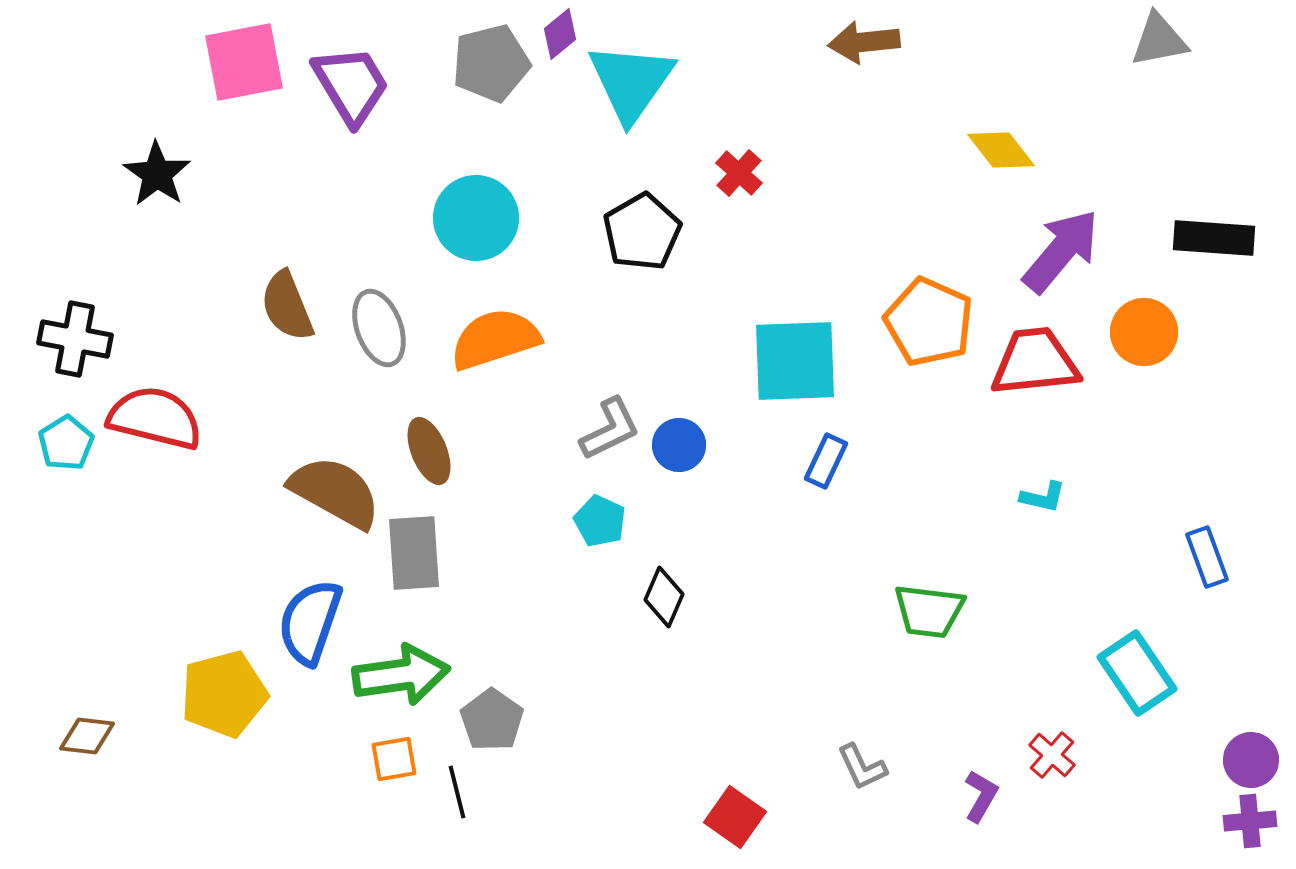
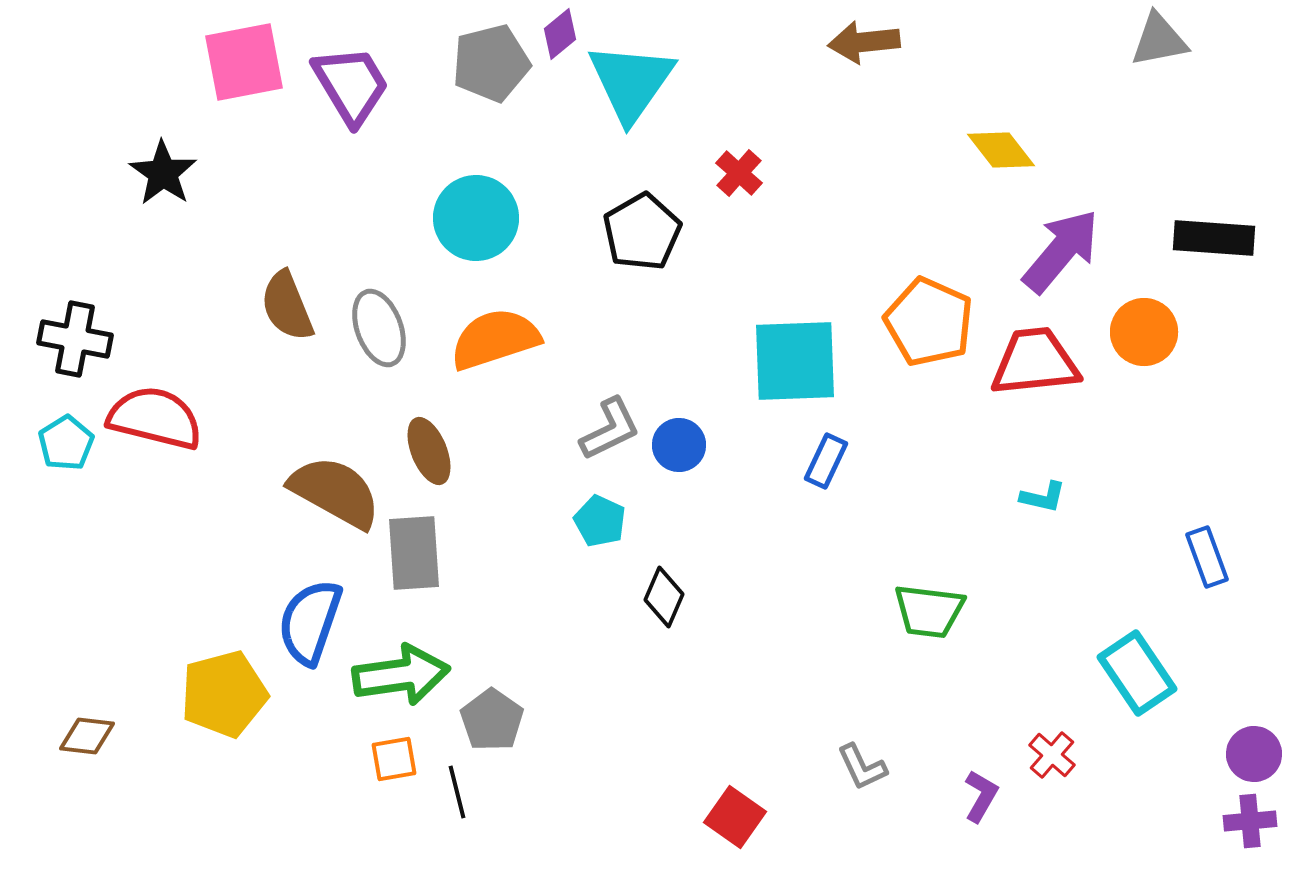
black star at (157, 174): moved 6 px right, 1 px up
purple circle at (1251, 760): moved 3 px right, 6 px up
